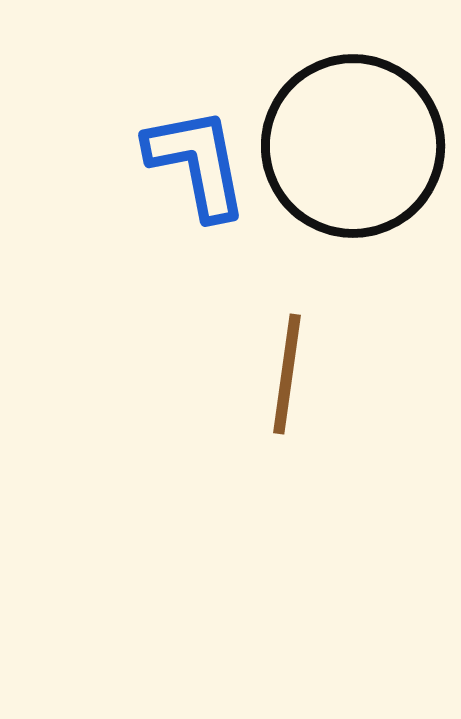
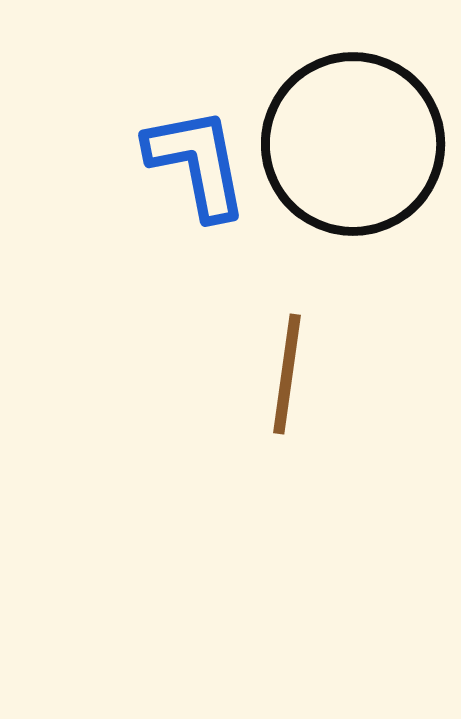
black circle: moved 2 px up
